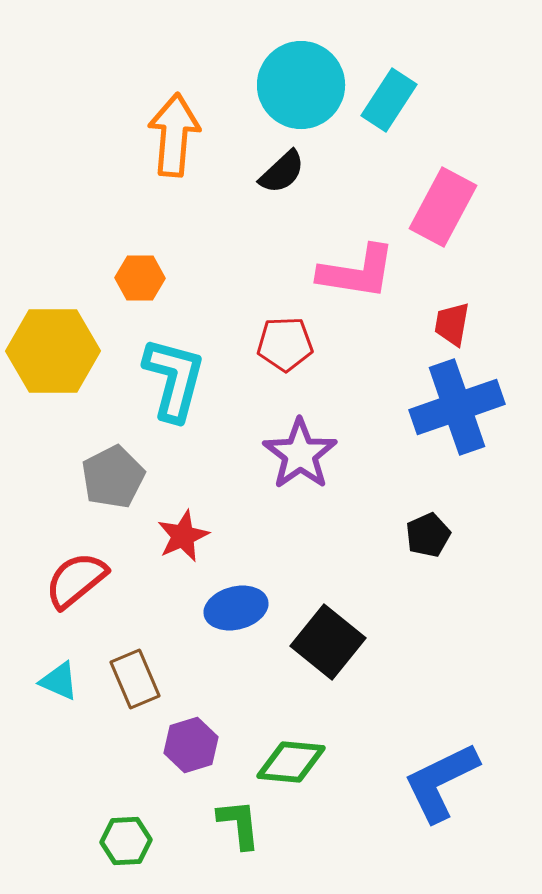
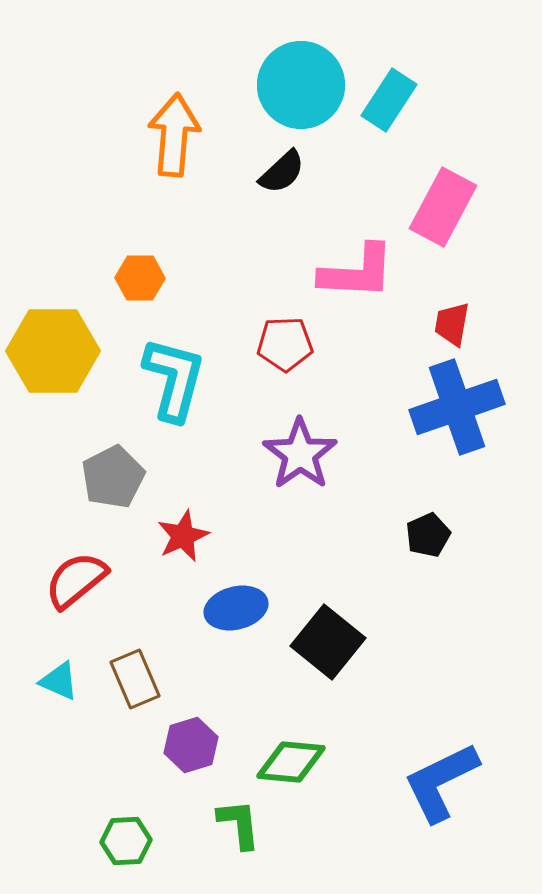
pink L-shape: rotated 6 degrees counterclockwise
